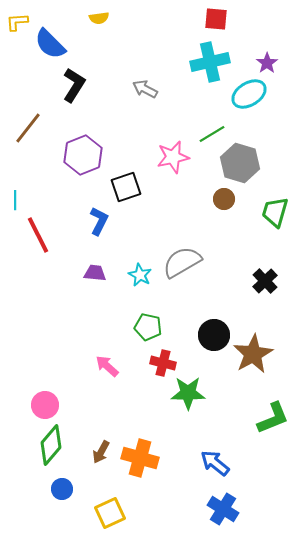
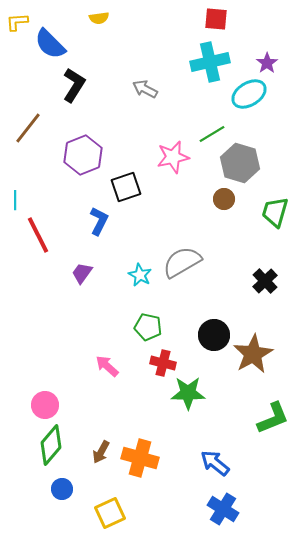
purple trapezoid: moved 13 px left; rotated 60 degrees counterclockwise
